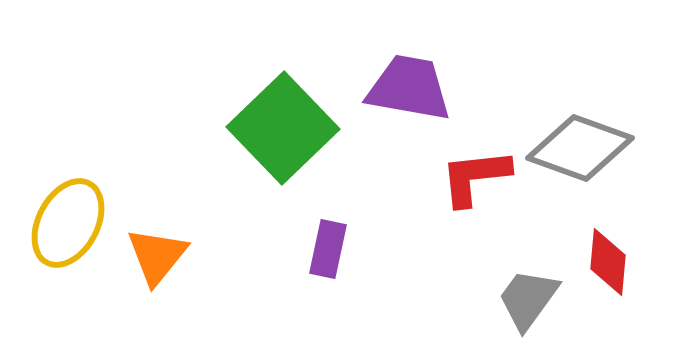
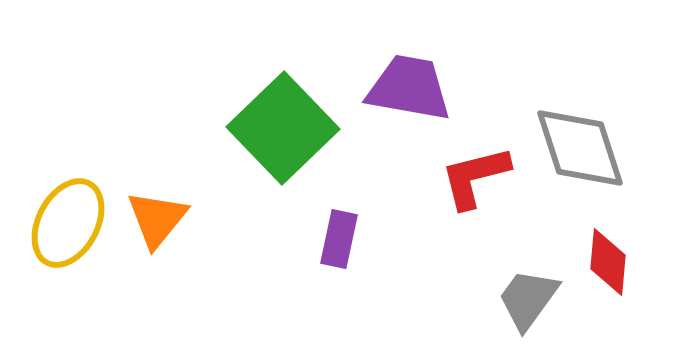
gray diamond: rotated 52 degrees clockwise
red L-shape: rotated 8 degrees counterclockwise
purple rectangle: moved 11 px right, 10 px up
orange triangle: moved 37 px up
